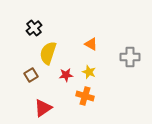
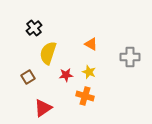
brown square: moved 3 px left, 2 px down
